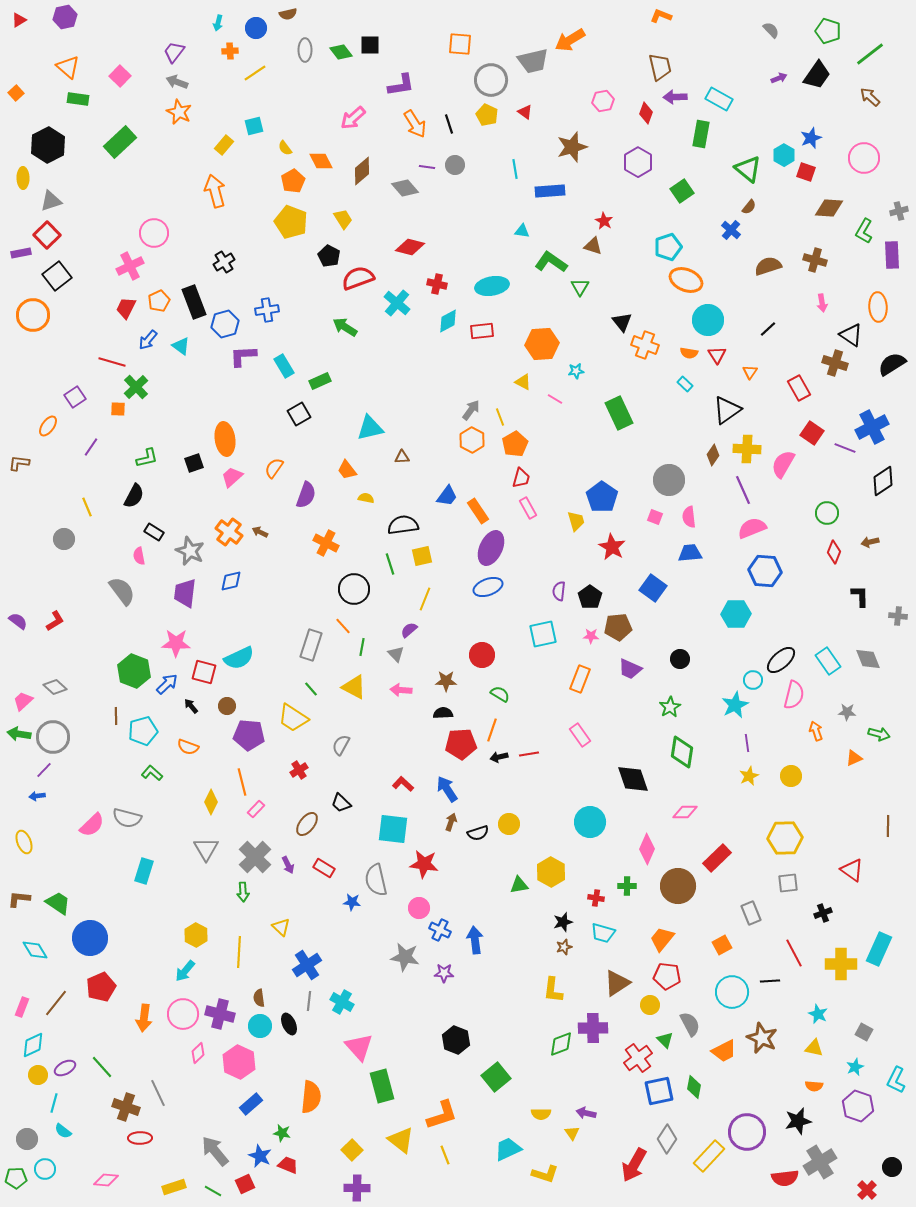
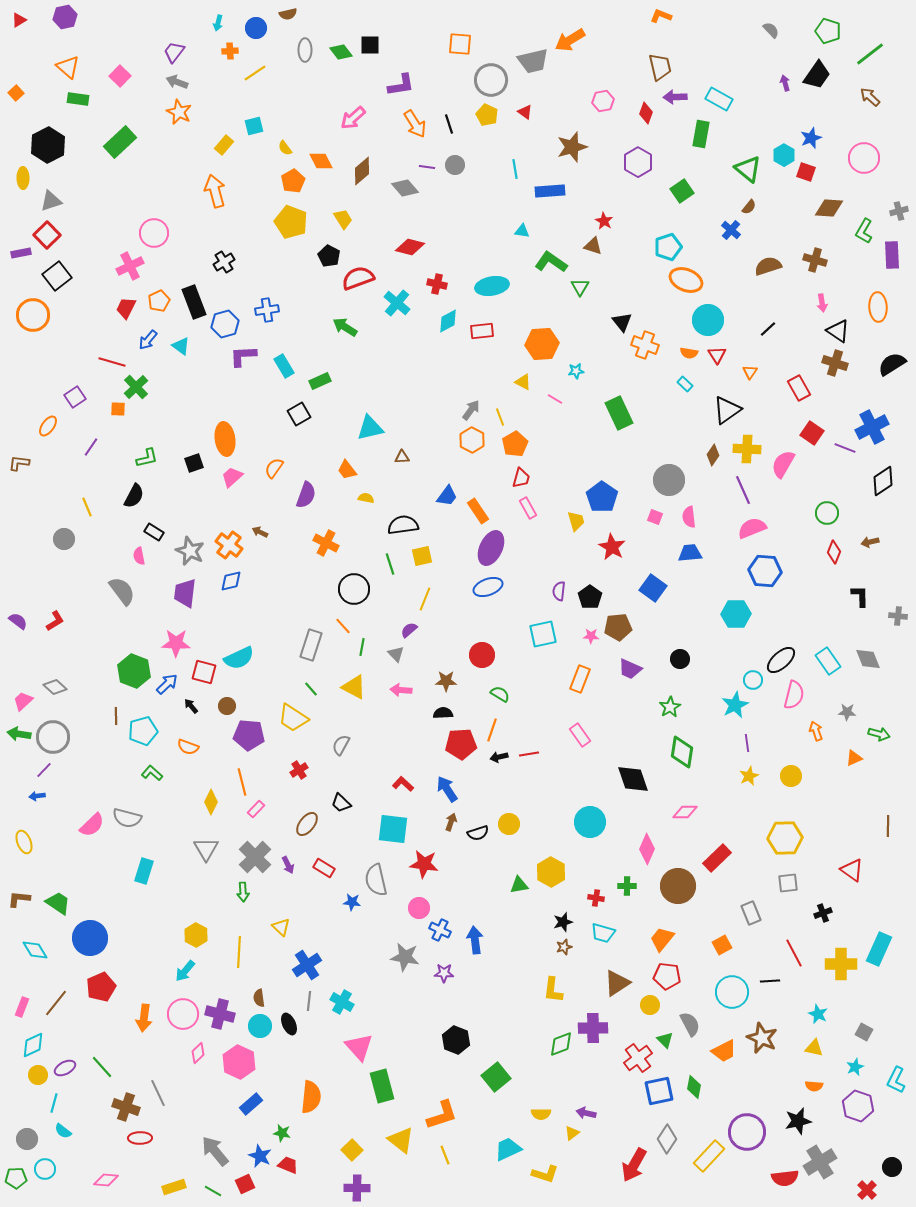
purple arrow at (779, 78): moved 6 px right, 5 px down; rotated 84 degrees counterclockwise
black triangle at (851, 335): moved 13 px left, 4 px up
orange cross at (229, 532): moved 13 px down
yellow triangle at (572, 1133): rotated 28 degrees clockwise
